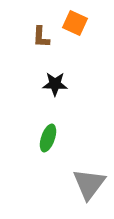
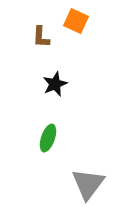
orange square: moved 1 px right, 2 px up
black star: rotated 25 degrees counterclockwise
gray triangle: moved 1 px left
